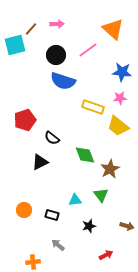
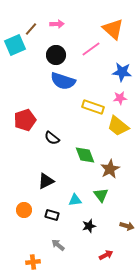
cyan square: rotated 10 degrees counterclockwise
pink line: moved 3 px right, 1 px up
black triangle: moved 6 px right, 19 px down
